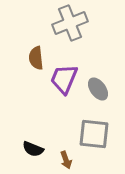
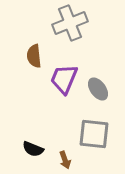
brown semicircle: moved 2 px left, 2 px up
brown arrow: moved 1 px left
